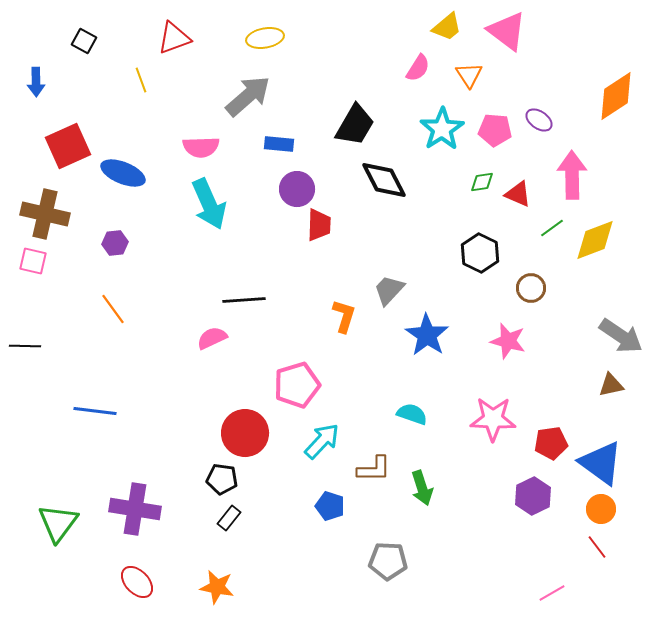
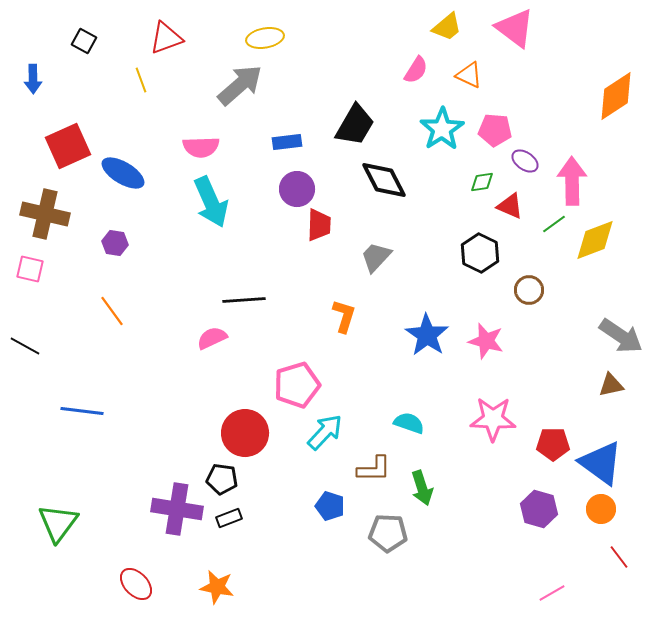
pink triangle at (507, 31): moved 8 px right, 3 px up
red triangle at (174, 38): moved 8 px left
pink semicircle at (418, 68): moved 2 px left, 2 px down
orange triangle at (469, 75): rotated 32 degrees counterclockwise
blue arrow at (36, 82): moved 3 px left, 3 px up
gray arrow at (248, 96): moved 8 px left, 11 px up
purple ellipse at (539, 120): moved 14 px left, 41 px down
blue rectangle at (279, 144): moved 8 px right, 2 px up; rotated 12 degrees counterclockwise
blue ellipse at (123, 173): rotated 9 degrees clockwise
pink arrow at (572, 175): moved 6 px down
red triangle at (518, 194): moved 8 px left, 12 px down
cyan arrow at (209, 204): moved 2 px right, 2 px up
green line at (552, 228): moved 2 px right, 4 px up
purple hexagon at (115, 243): rotated 15 degrees clockwise
pink square at (33, 261): moved 3 px left, 8 px down
brown circle at (531, 288): moved 2 px left, 2 px down
gray trapezoid at (389, 290): moved 13 px left, 33 px up
orange line at (113, 309): moved 1 px left, 2 px down
pink star at (508, 341): moved 22 px left
black line at (25, 346): rotated 28 degrees clockwise
blue line at (95, 411): moved 13 px left
cyan semicircle at (412, 414): moved 3 px left, 9 px down
cyan arrow at (322, 441): moved 3 px right, 9 px up
red pentagon at (551, 443): moved 2 px right, 1 px down; rotated 8 degrees clockwise
purple hexagon at (533, 496): moved 6 px right, 13 px down; rotated 18 degrees counterclockwise
purple cross at (135, 509): moved 42 px right
black rectangle at (229, 518): rotated 30 degrees clockwise
red line at (597, 547): moved 22 px right, 10 px down
gray pentagon at (388, 561): moved 28 px up
red ellipse at (137, 582): moved 1 px left, 2 px down
